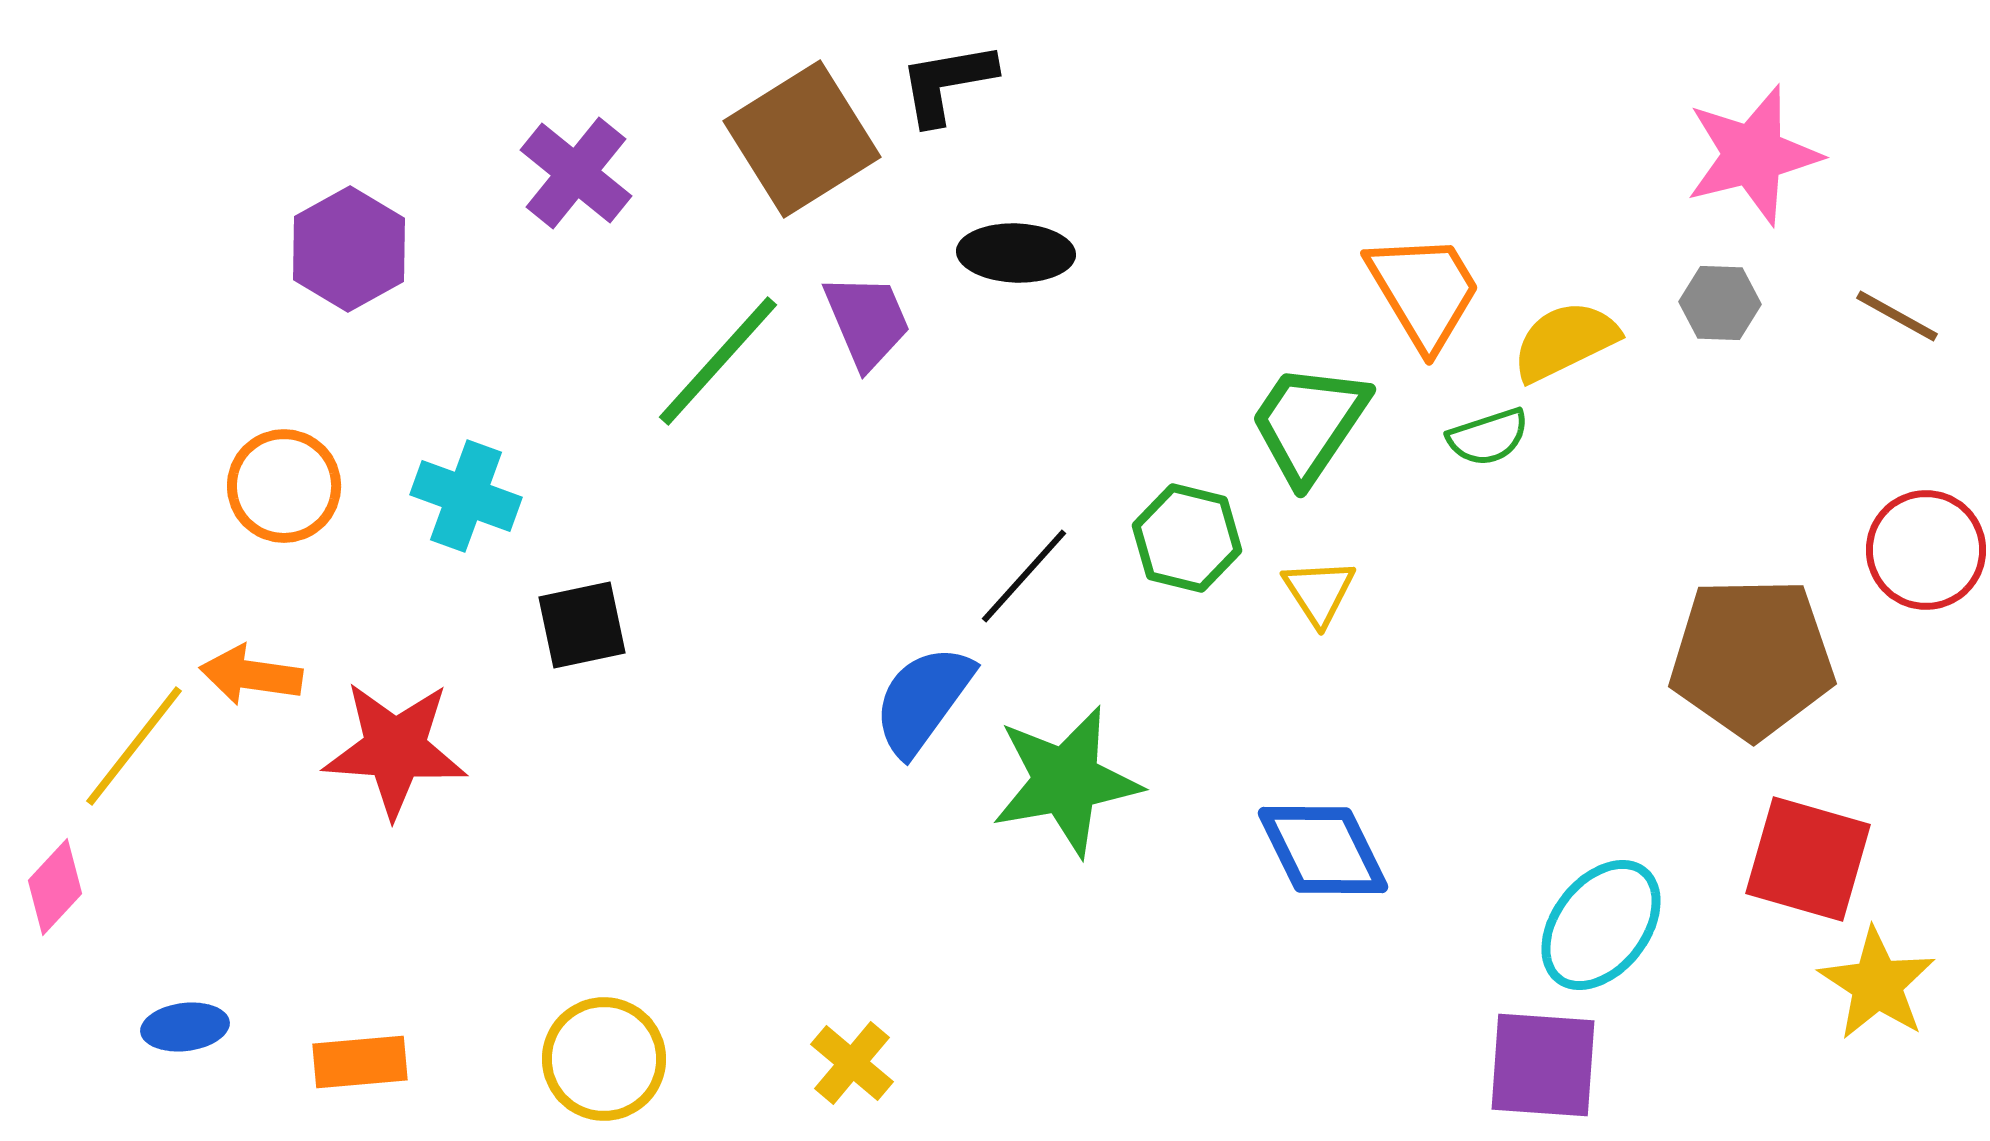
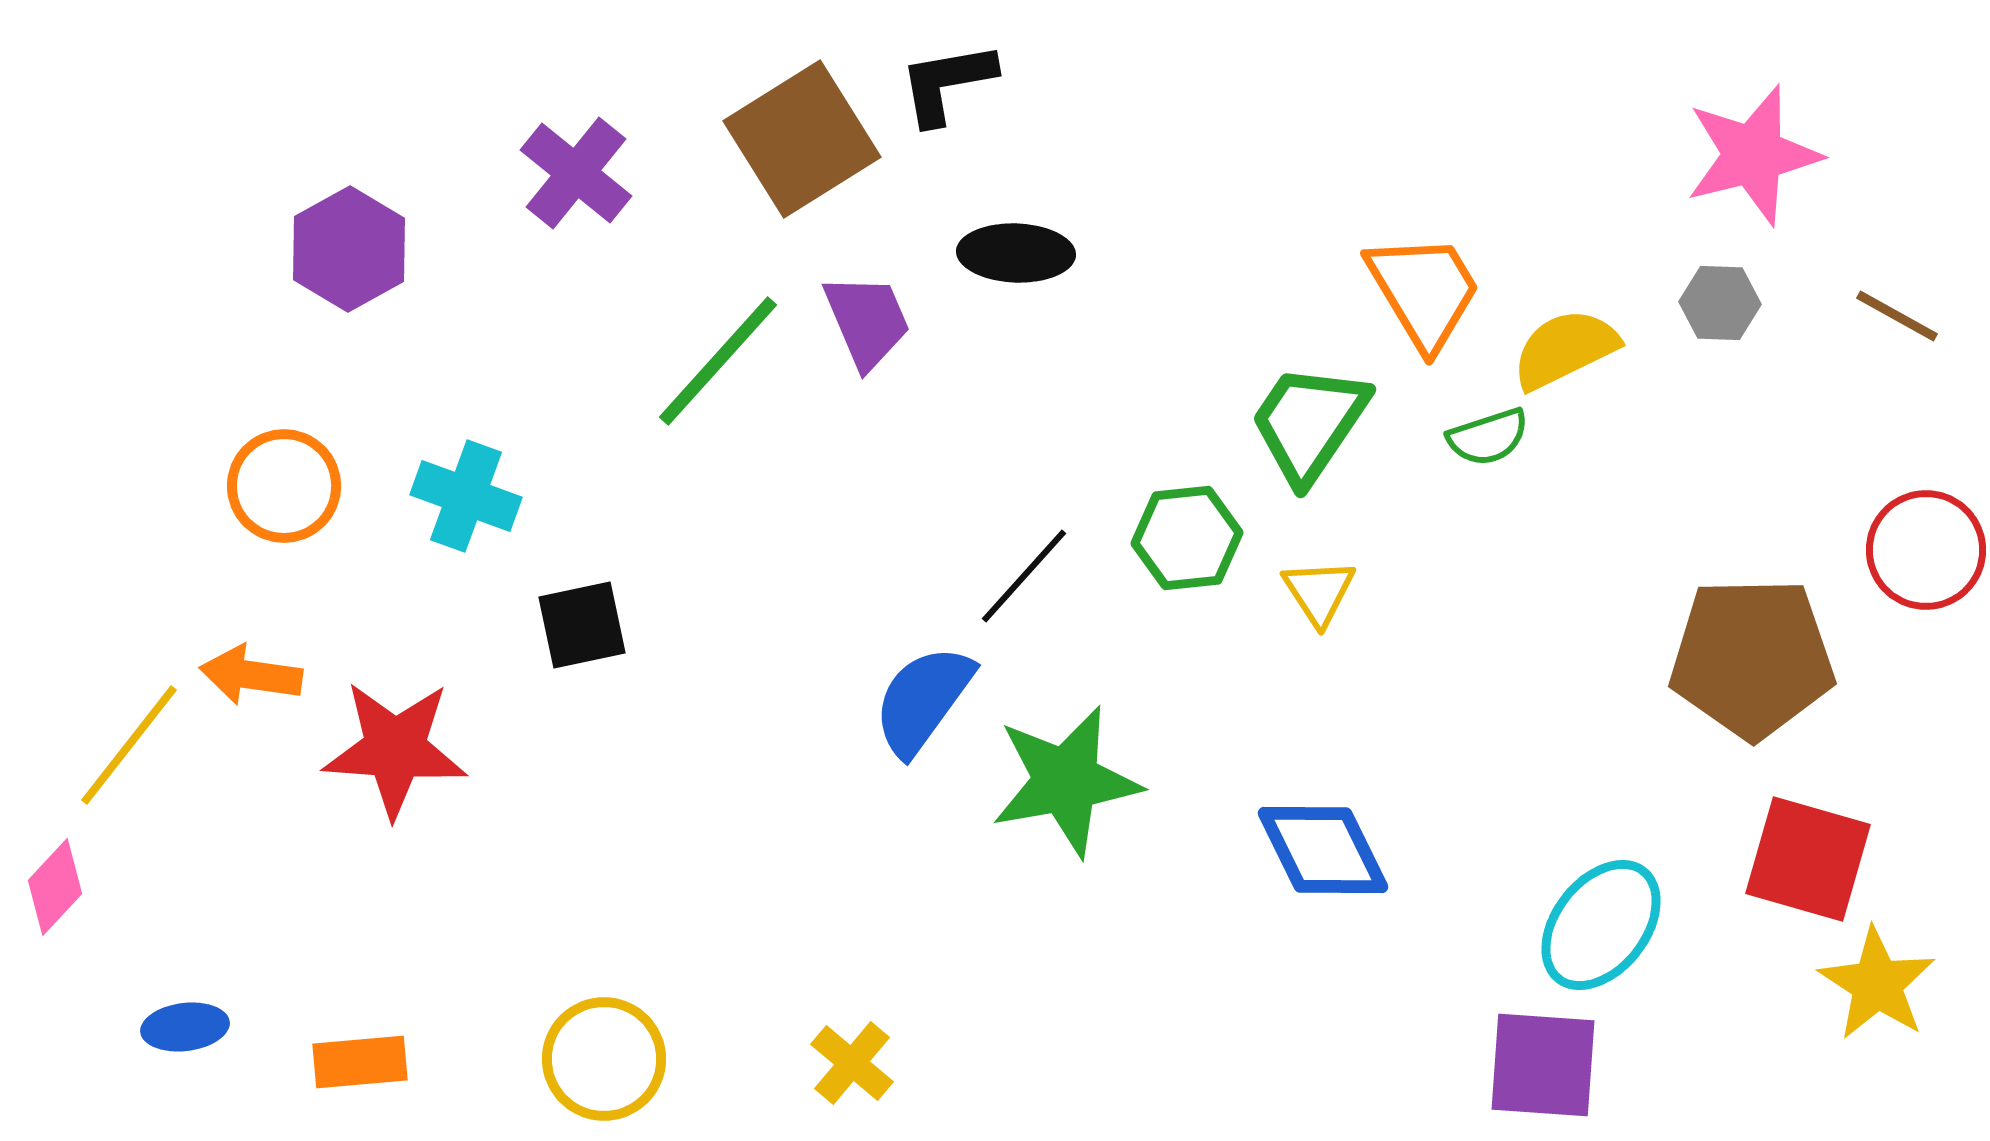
yellow semicircle: moved 8 px down
green hexagon: rotated 20 degrees counterclockwise
yellow line: moved 5 px left, 1 px up
